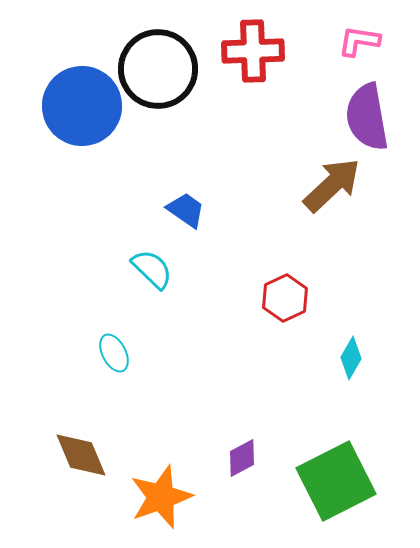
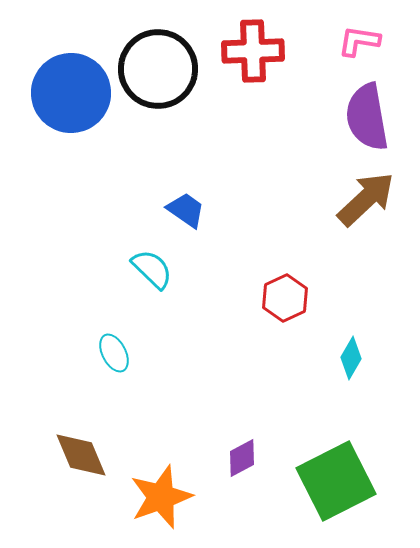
blue circle: moved 11 px left, 13 px up
brown arrow: moved 34 px right, 14 px down
